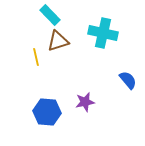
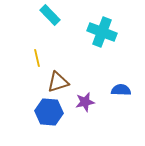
cyan cross: moved 1 px left, 1 px up; rotated 8 degrees clockwise
brown triangle: moved 41 px down
yellow line: moved 1 px right, 1 px down
blue semicircle: moved 7 px left, 10 px down; rotated 48 degrees counterclockwise
blue hexagon: moved 2 px right
